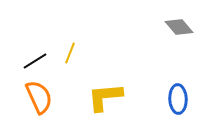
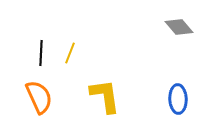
black line: moved 6 px right, 8 px up; rotated 55 degrees counterclockwise
yellow L-shape: moved 1 px up; rotated 87 degrees clockwise
